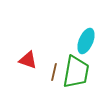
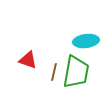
cyan ellipse: rotated 60 degrees clockwise
